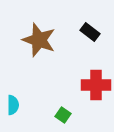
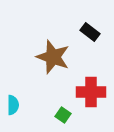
brown star: moved 14 px right, 17 px down
red cross: moved 5 px left, 7 px down
